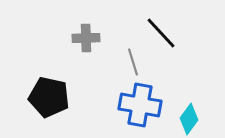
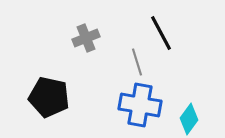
black line: rotated 15 degrees clockwise
gray cross: rotated 20 degrees counterclockwise
gray line: moved 4 px right
